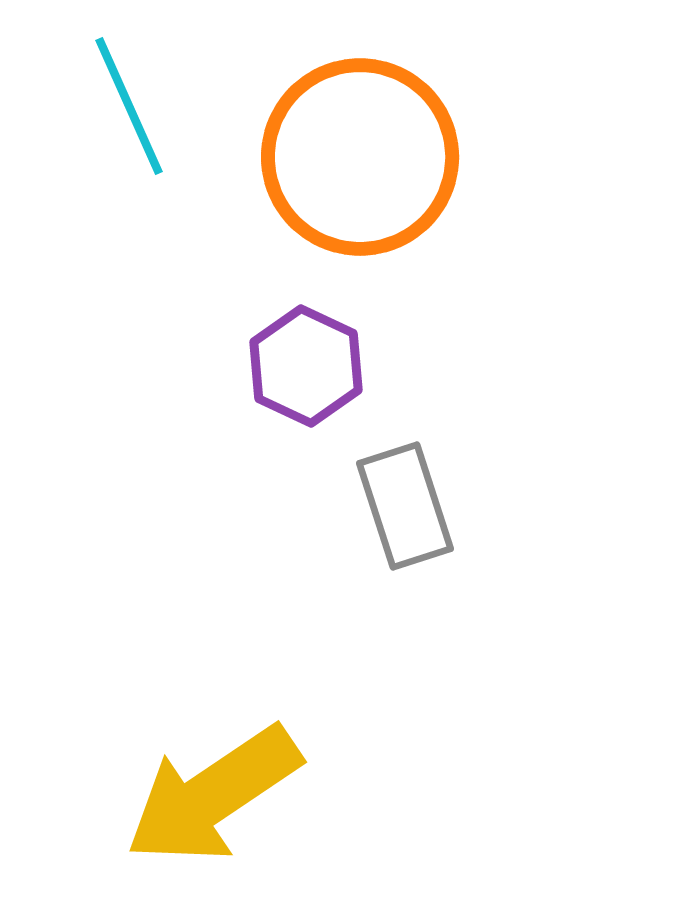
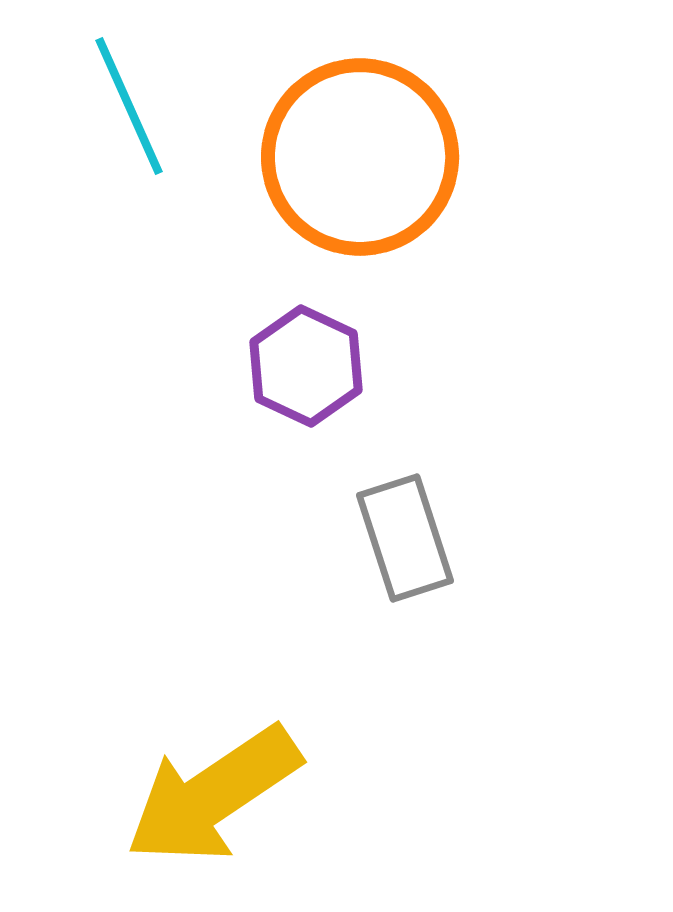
gray rectangle: moved 32 px down
